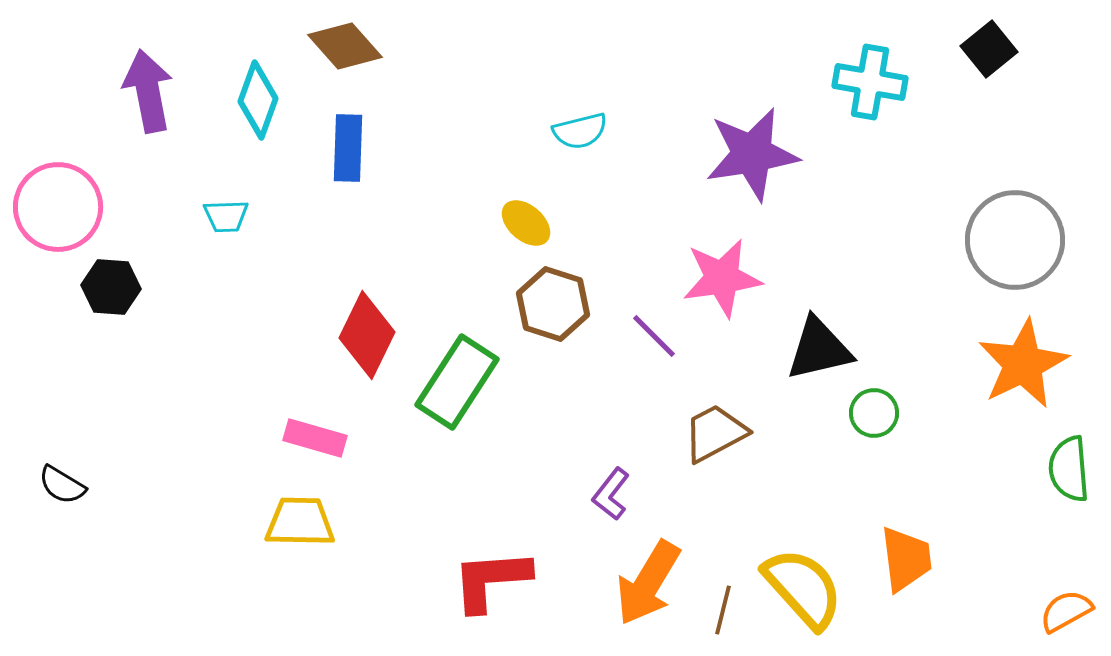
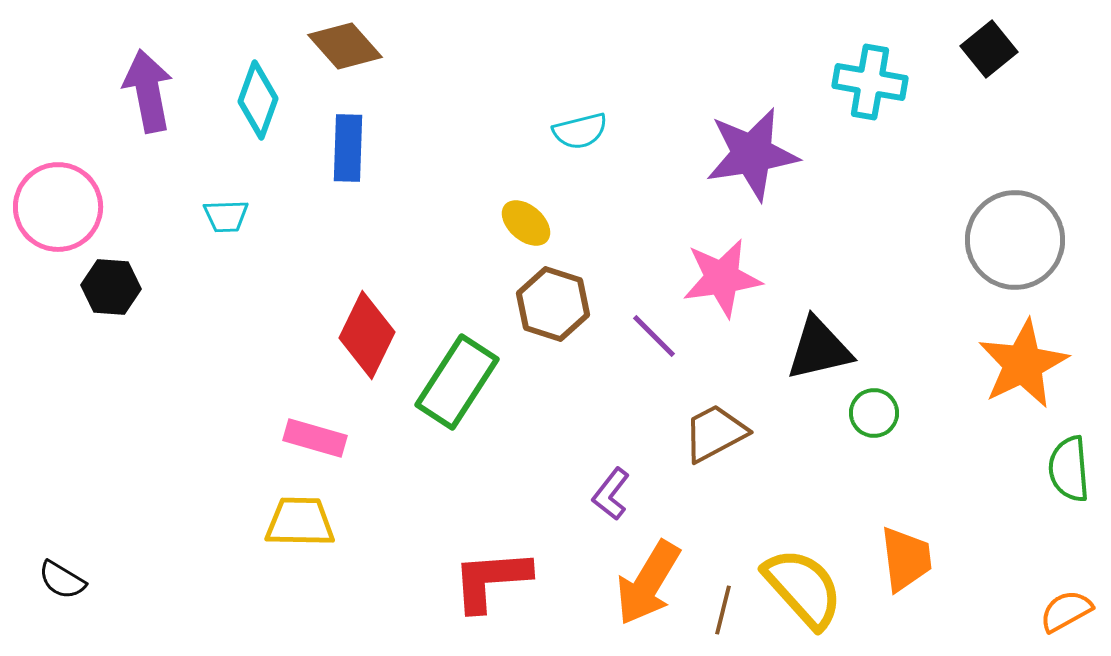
black semicircle: moved 95 px down
